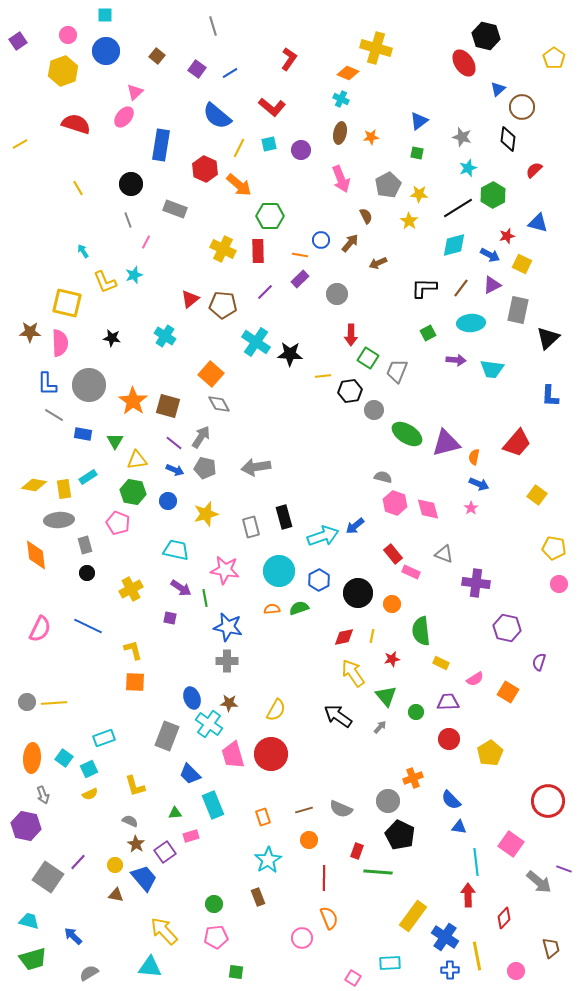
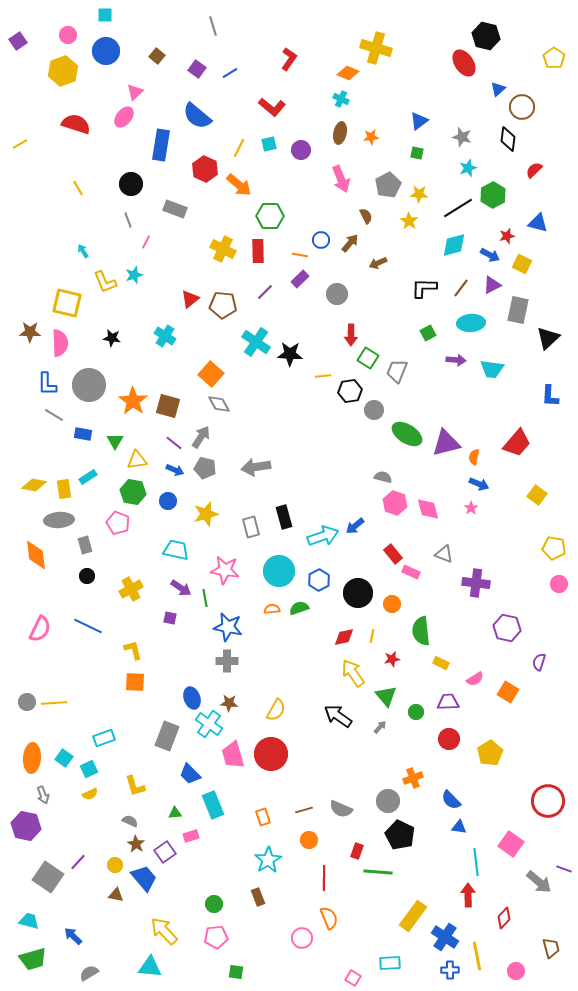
blue semicircle at (217, 116): moved 20 px left
black circle at (87, 573): moved 3 px down
